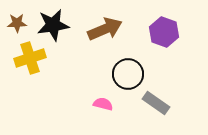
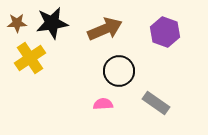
black star: moved 1 px left, 2 px up
purple hexagon: moved 1 px right
yellow cross: rotated 16 degrees counterclockwise
black circle: moved 9 px left, 3 px up
pink semicircle: rotated 18 degrees counterclockwise
